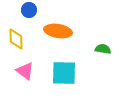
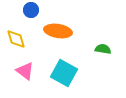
blue circle: moved 2 px right
yellow diamond: rotated 15 degrees counterclockwise
cyan square: rotated 28 degrees clockwise
